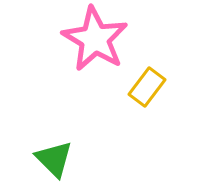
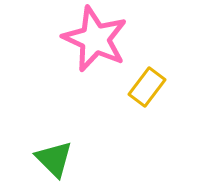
pink star: rotated 6 degrees counterclockwise
